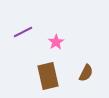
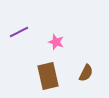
purple line: moved 4 px left
pink star: rotated 21 degrees counterclockwise
